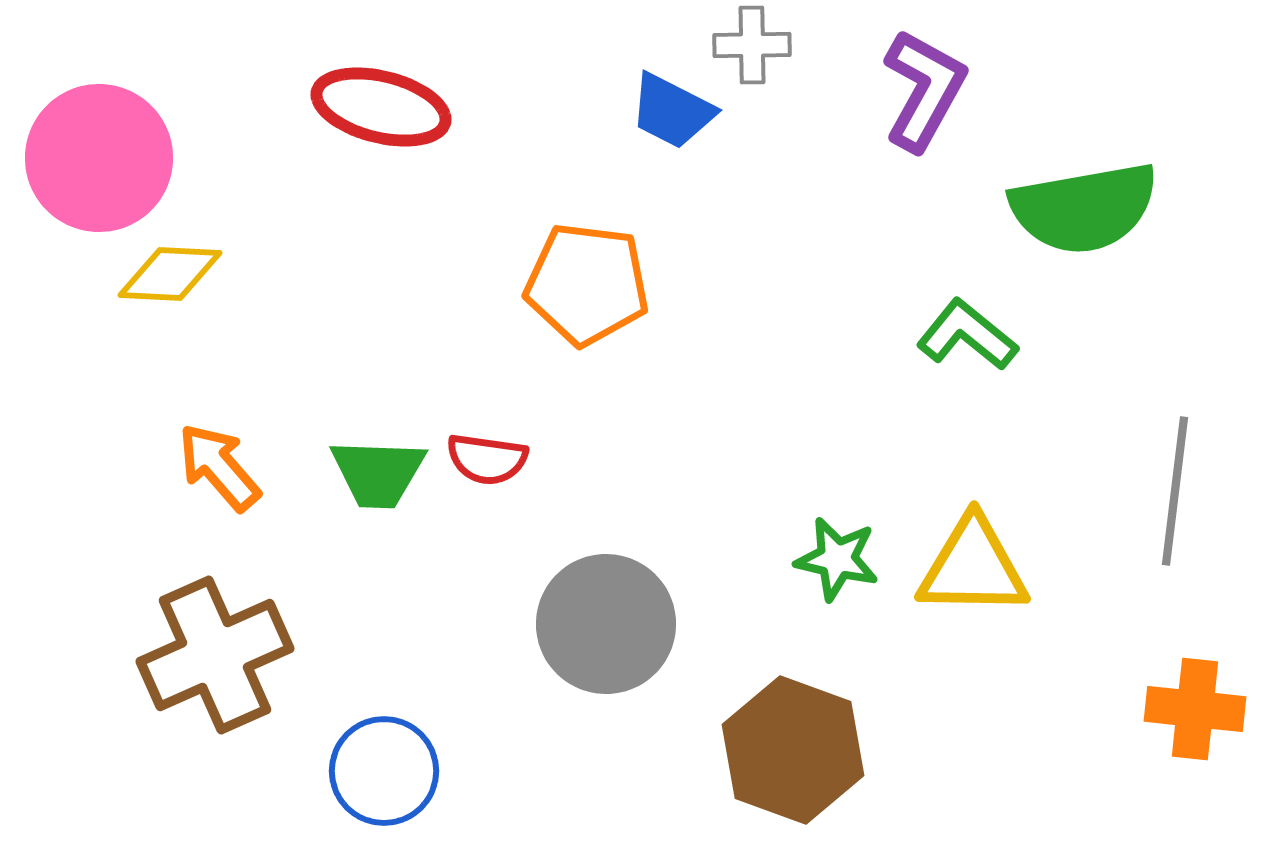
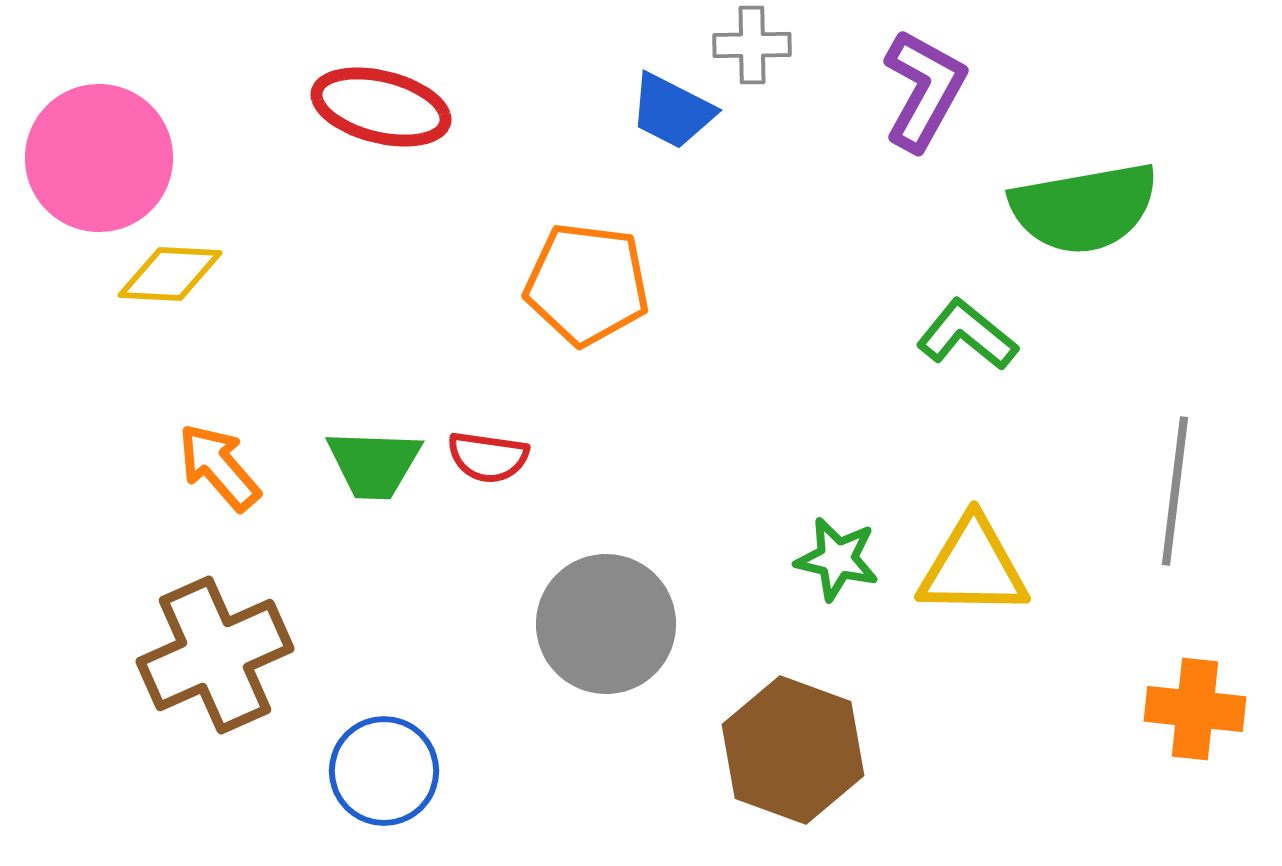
red semicircle: moved 1 px right, 2 px up
green trapezoid: moved 4 px left, 9 px up
